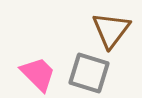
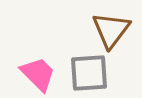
gray square: rotated 21 degrees counterclockwise
